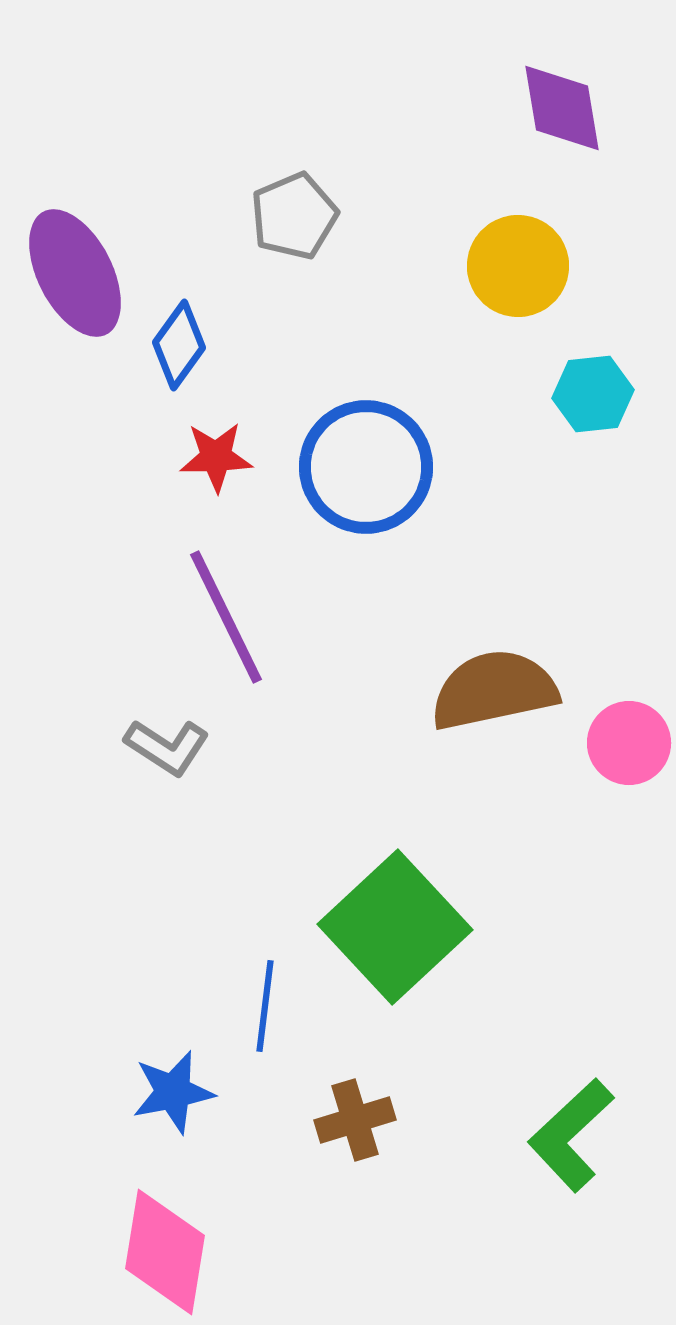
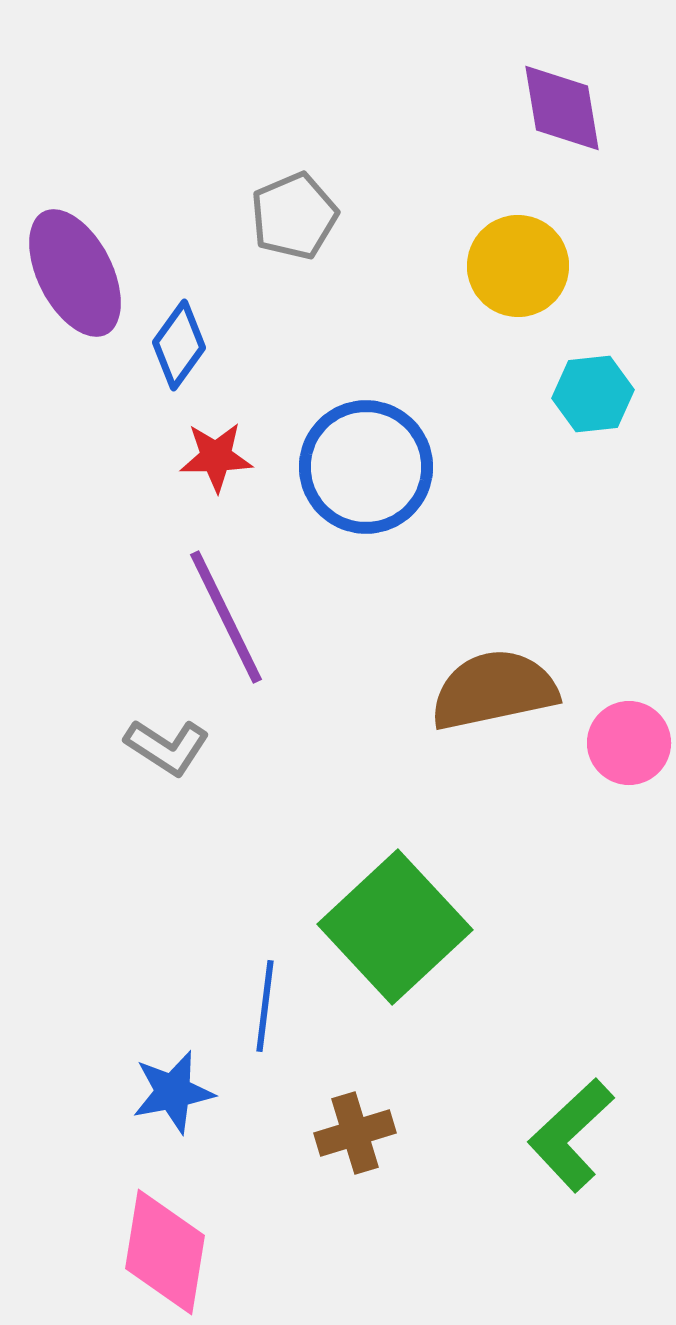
brown cross: moved 13 px down
